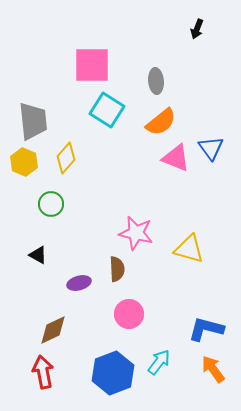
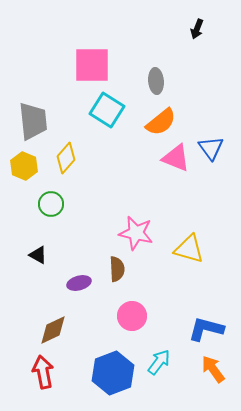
yellow hexagon: moved 4 px down
pink circle: moved 3 px right, 2 px down
